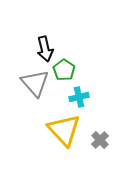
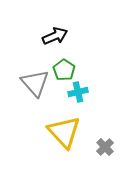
black arrow: moved 10 px right, 13 px up; rotated 100 degrees counterclockwise
cyan cross: moved 1 px left, 5 px up
yellow triangle: moved 2 px down
gray cross: moved 5 px right, 7 px down
